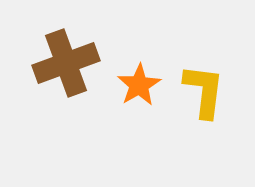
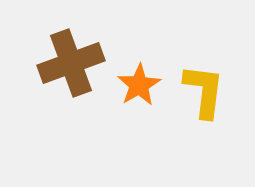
brown cross: moved 5 px right
